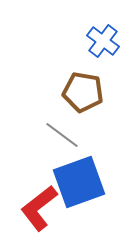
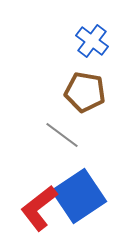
blue cross: moved 11 px left
brown pentagon: moved 2 px right
blue square: moved 14 px down; rotated 14 degrees counterclockwise
